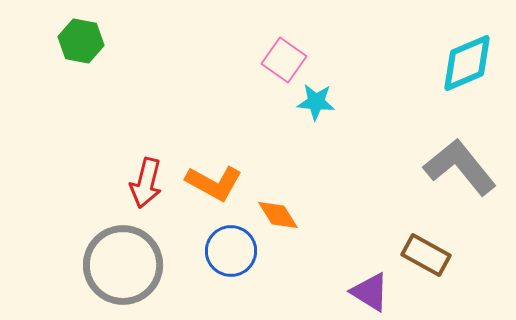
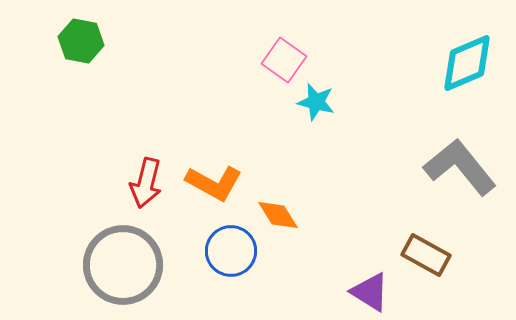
cyan star: rotated 9 degrees clockwise
